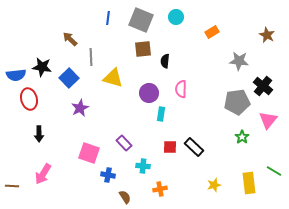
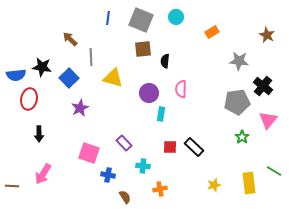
red ellipse: rotated 25 degrees clockwise
